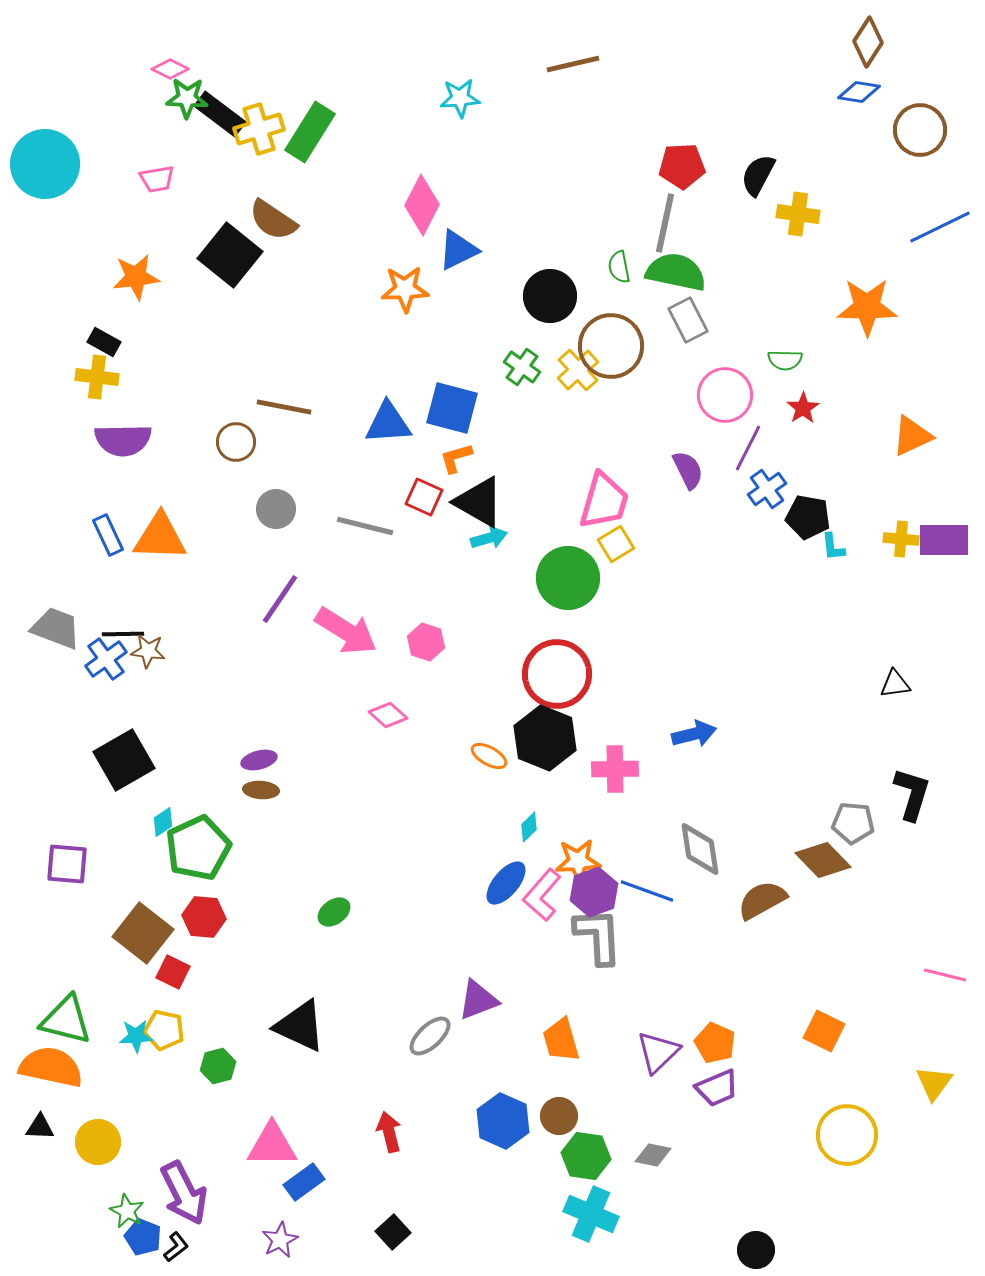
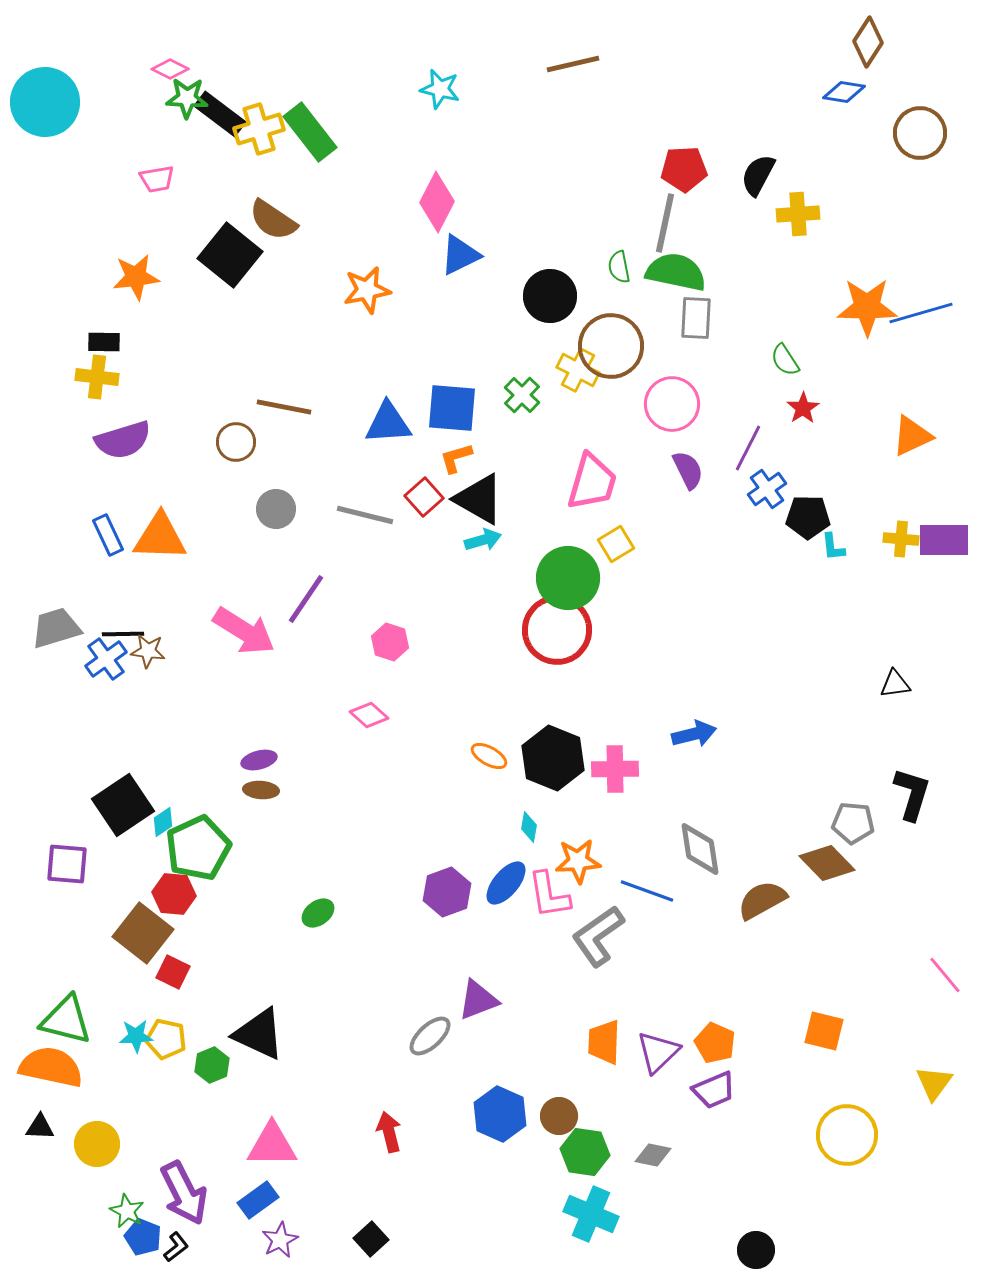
blue diamond at (859, 92): moved 15 px left
cyan star at (460, 98): moved 20 px left, 9 px up; rotated 18 degrees clockwise
brown circle at (920, 130): moved 3 px down
green rectangle at (310, 132): rotated 70 degrees counterclockwise
cyan circle at (45, 164): moved 62 px up
red pentagon at (682, 166): moved 2 px right, 3 px down
pink diamond at (422, 205): moved 15 px right, 3 px up
yellow cross at (798, 214): rotated 12 degrees counterclockwise
blue line at (940, 227): moved 19 px left, 86 px down; rotated 10 degrees clockwise
blue triangle at (458, 250): moved 2 px right, 5 px down
orange star at (405, 289): moved 38 px left, 1 px down; rotated 9 degrees counterclockwise
gray rectangle at (688, 320): moved 8 px right, 2 px up; rotated 30 degrees clockwise
black rectangle at (104, 342): rotated 28 degrees counterclockwise
green semicircle at (785, 360): rotated 56 degrees clockwise
green cross at (522, 367): moved 28 px down; rotated 9 degrees clockwise
yellow cross at (578, 370): rotated 21 degrees counterclockwise
pink circle at (725, 395): moved 53 px left, 9 px down
blue square at (452, 408): rotated 10 degrees counterclockwise
purple semicircle at (123, 440): rotated 16 degrees counterclockwise
red square at (424, 497): rotated 24 degrees clockwise
pink trapezoid at (604, 501): moved 12 px left, 19 px up
black triangle at (479, 502): moved 3 px up
black pentagon at (808, 517): rotated 9 degrees counterclockwise
gray line at (365, 526): moved 11 px up
cyan arrow at (489, 538): moved 6 px left, 2 px down
purple line at (280, 599): moved 26 px right
gray trapezoid at (56, 628): rotated 38 degrees counterclockwise
pink arrow at (346, 631): moved 102 px left
pink hexagon at (426, 642): moved 36 px left
red circle at (557, 674): moved 44 px up
pink diamond at (388, 715): moved 19 px left
black hexagon at (545, 738): moved 8 px right, 20 px down
black square at (124, 760): moved 1 px left, 45 px down; rotated 4 degrees counterclockwise
cyan diamond at (529, 827): rotated 36 degrees counterclockwise
brown diamond at (823, 860): moved 4 px right, 3 px down
purple hexagon at (594, 892): moved 147 px left
pink L-shape at (542, 895): moved 7 px right; rotated 50 degrees counterclockwise
green ellipse at (334, 912): moved 16 px left, 1 px down
red hexagon at (204, 917): moved 30 px left, 23 px up
gray L-shape at (598, 936): rotated 122 degrees counterclockwise
pink line at (945, 975): rotated 36 degrees clockwise
black triangle at (300, 1026): moved 41 px left, 8 px down
yellow pentagon at (164, 1030): moved 2 px right, 9 px down
orange square at (824, 1031): rotated 12 degrees counterclockwise
orange trapezoid at (561, 1040): moved 43 px right, 2 px down; rotated 18 degrees clockwise
green hexagon at (218, 1066): moved 6 px left, 1 px up; rotated 8 degrees counterclockwise
purple trapezoid at (717, 1088): moved 3 px left, 2 px down
blue hexagon at (503, 1121): moved 3 px left, 7 px up
yellow circle at (98, 1142): moved 1 px left, 2 px down
green hexagon at (586, 1156): moved 1 px left, 4 px up
blue rectangle at (304, 1182): moved 46 px left, 18 px down
black square at (393, 1232): moved 22 px left, 7 px down
